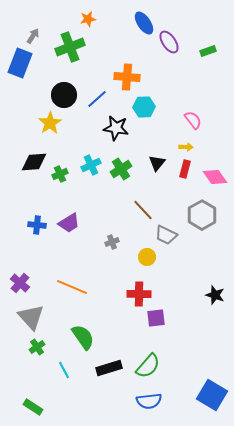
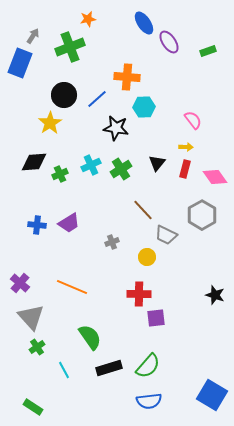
green semicircle at (83, 337): moved 7 px right
